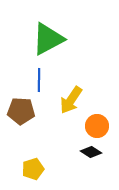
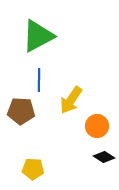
green triangle: moved 10 px left, 3 px up
black diamond: moved 13 px right, 5 px down
yellow pentagon: rotated 20 degrees clockwise
